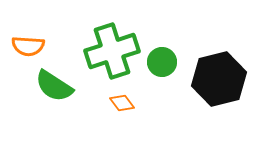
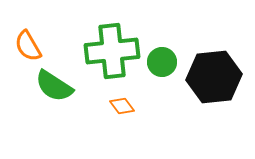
orange semicircle: rotated 56 degrees clockwise
green cross: rotated 12 degrees clockwise
black hexagon: moved 5 px left, 2 px up; rotated 8 degrees clockwise
orange diamond: moved 3 px down
